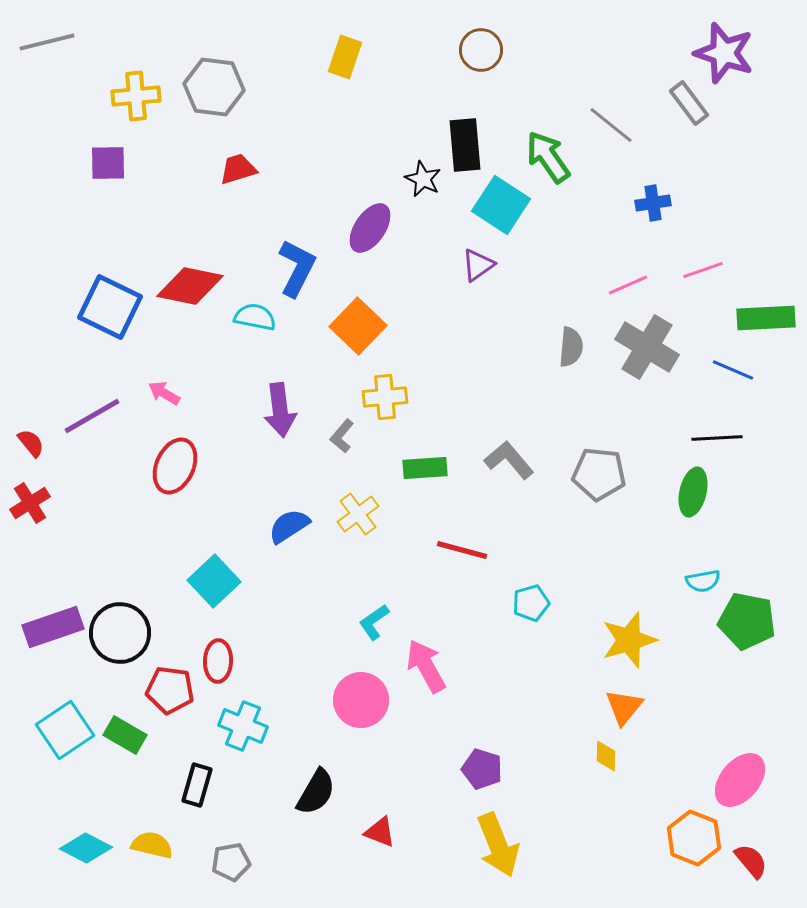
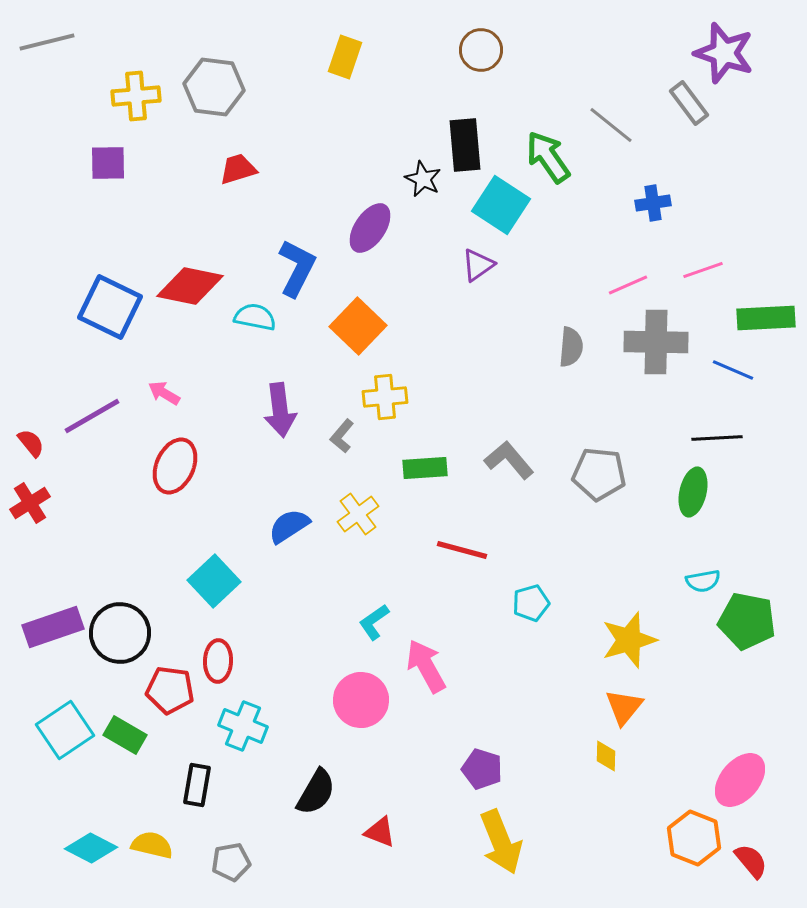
gray cross at (647, 347): moved 9 px right, 5 px up; rotated 30 degrees counterclockwise
black rectangle at (197, 785): rotated 6 degrees counterclockwise
yellow arrow at (498, 845): moved 3 px right, 3 px up
cyan diamond at (86, 848): moved 5 px right
